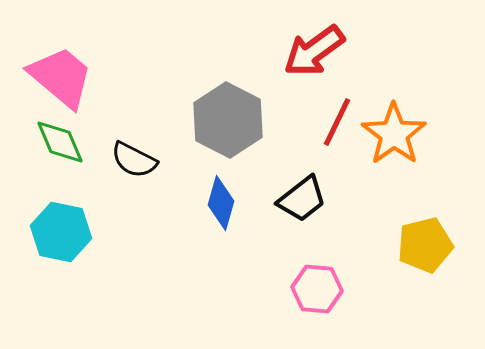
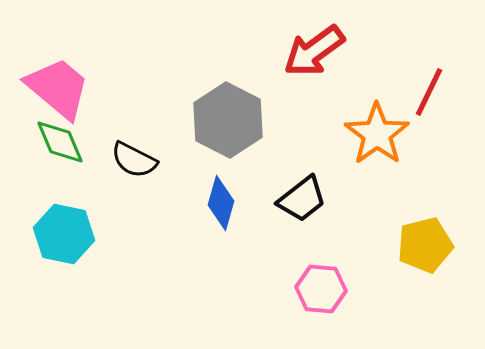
pink trapezoid: moved 3 px left, 11 px down
red line: moved 92 px right, 30 px up
orange star: moved 17 px left
cyan hexagon: moved 3 px right, 2 px down
pink hexagon: moved 4 px right
